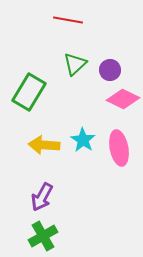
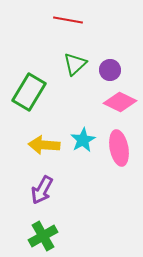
pink diamond: moved 3 px left, 3 px down
cyan star: rotated 10 degrees clockwise
purple arrow: moved 7 px up
